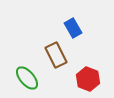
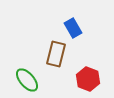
brown rectangle: moved 1 px up; rotated 40 degrees clockwise
green ellipse: moved 2 px down
